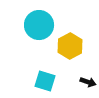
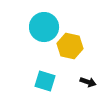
cyan circle: moved 5 px right, 2 px down
yellow hexagon: rotated 20 degrees counterclockwise
